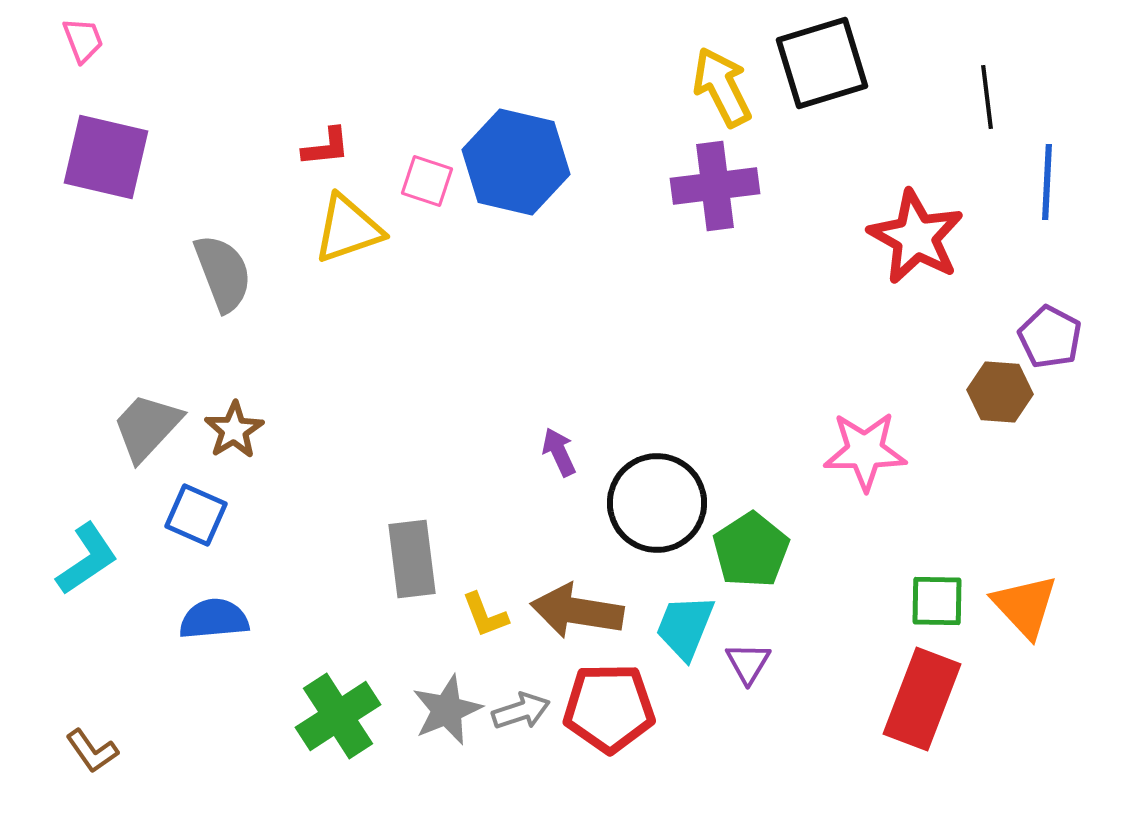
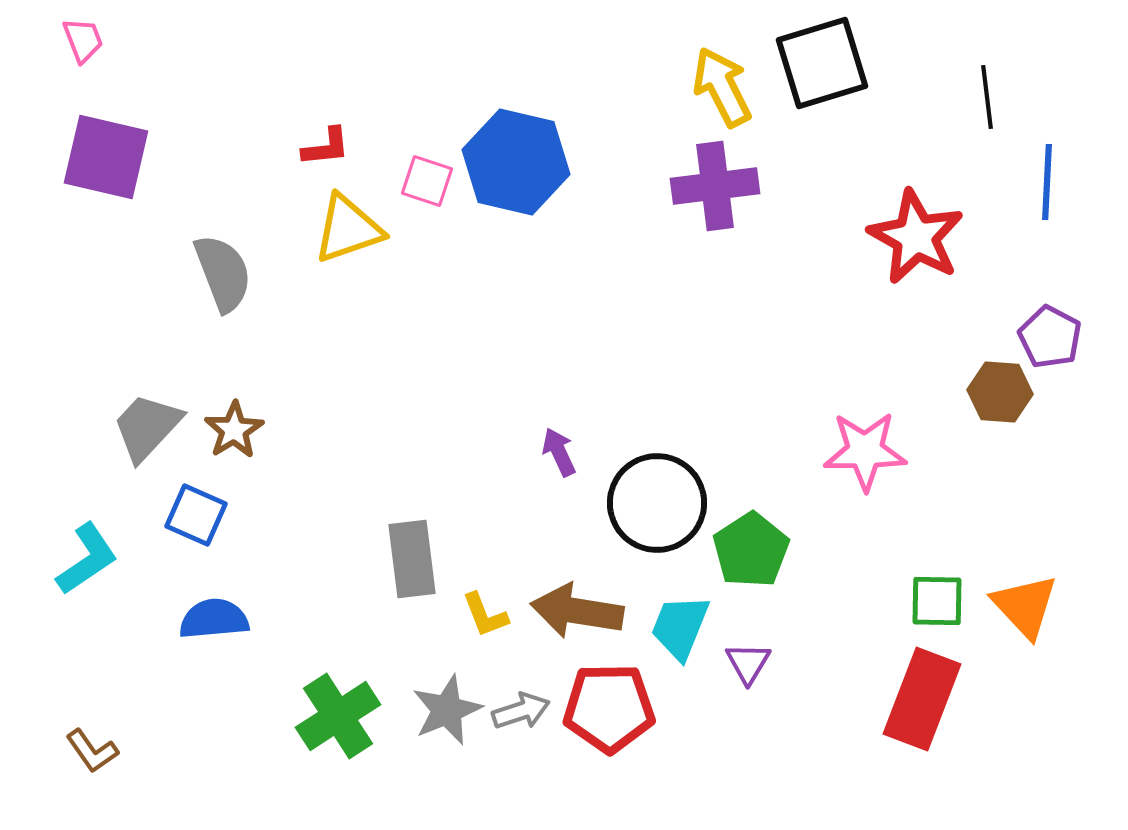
cyan trapezoid: moved 5 px left
